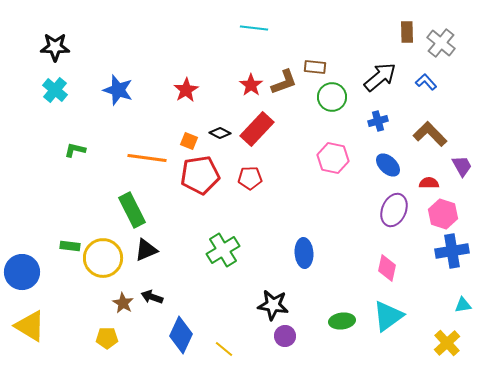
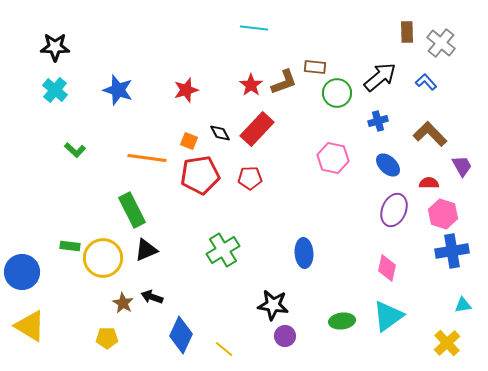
red star at (186, 90): rotated 15 degrees clockwise
green circle at (332, 97): moved 5 px right, 4 px up
black diamond at (220, 133): rotated 35 degrees clockwise
green L-shape at (75, 150): rotated 150 degrees counterclockwise
